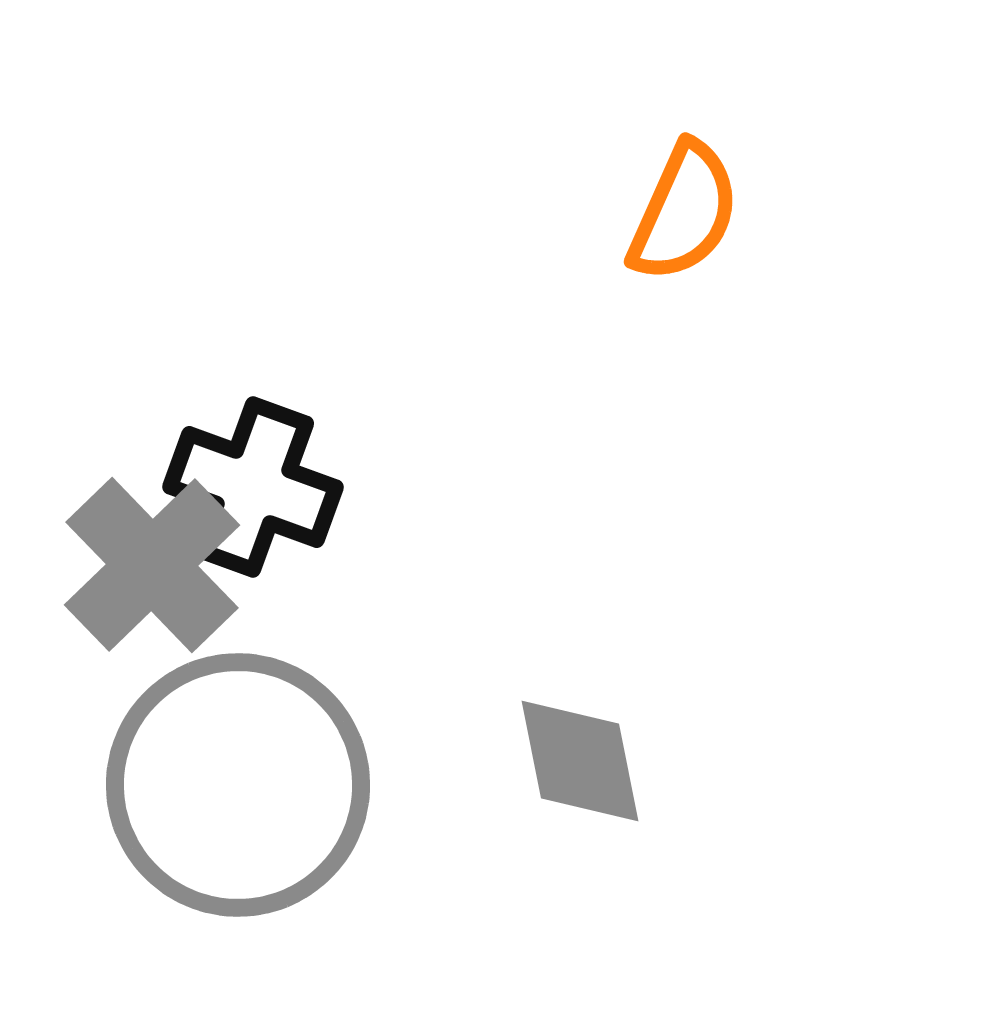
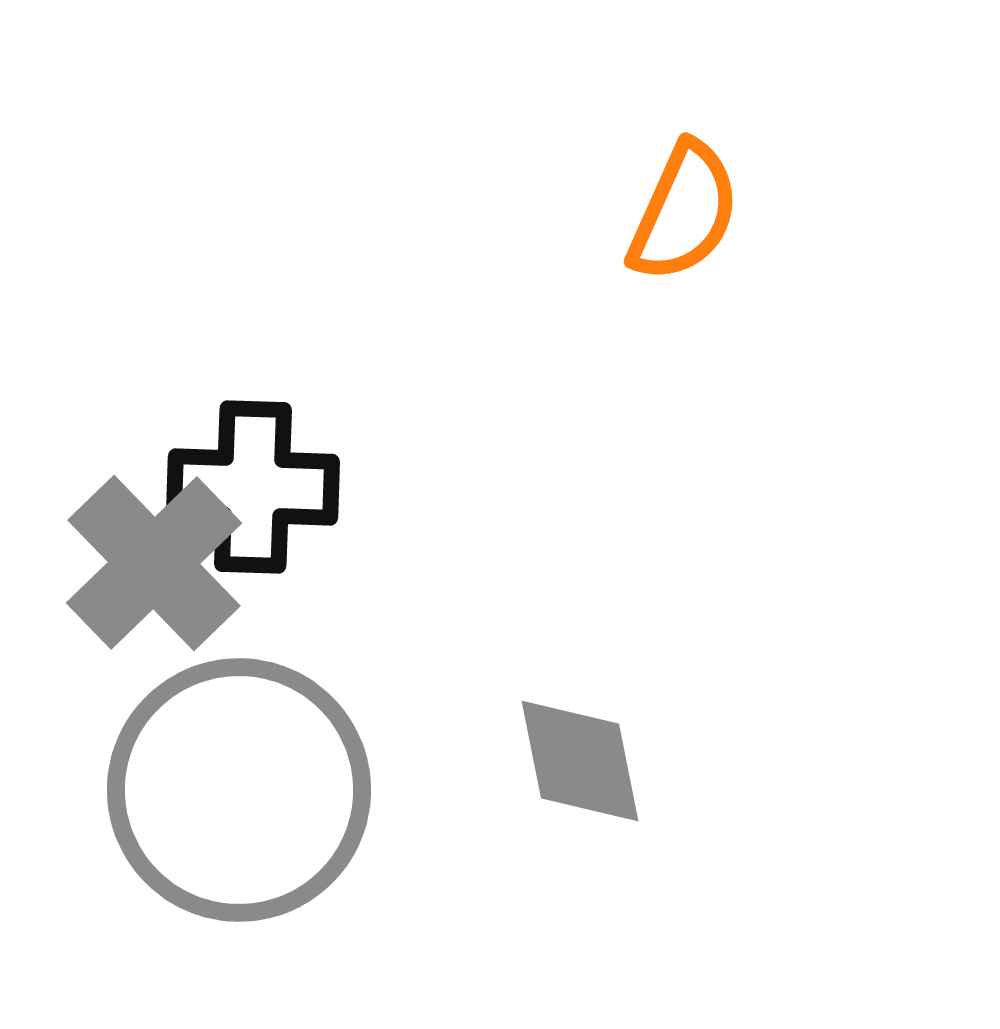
black cross: rotated 18 degrees counterclockwise
gray cross: moved 2 px right, 2 px up
gray circle: moved 1 px right, 5 px down
